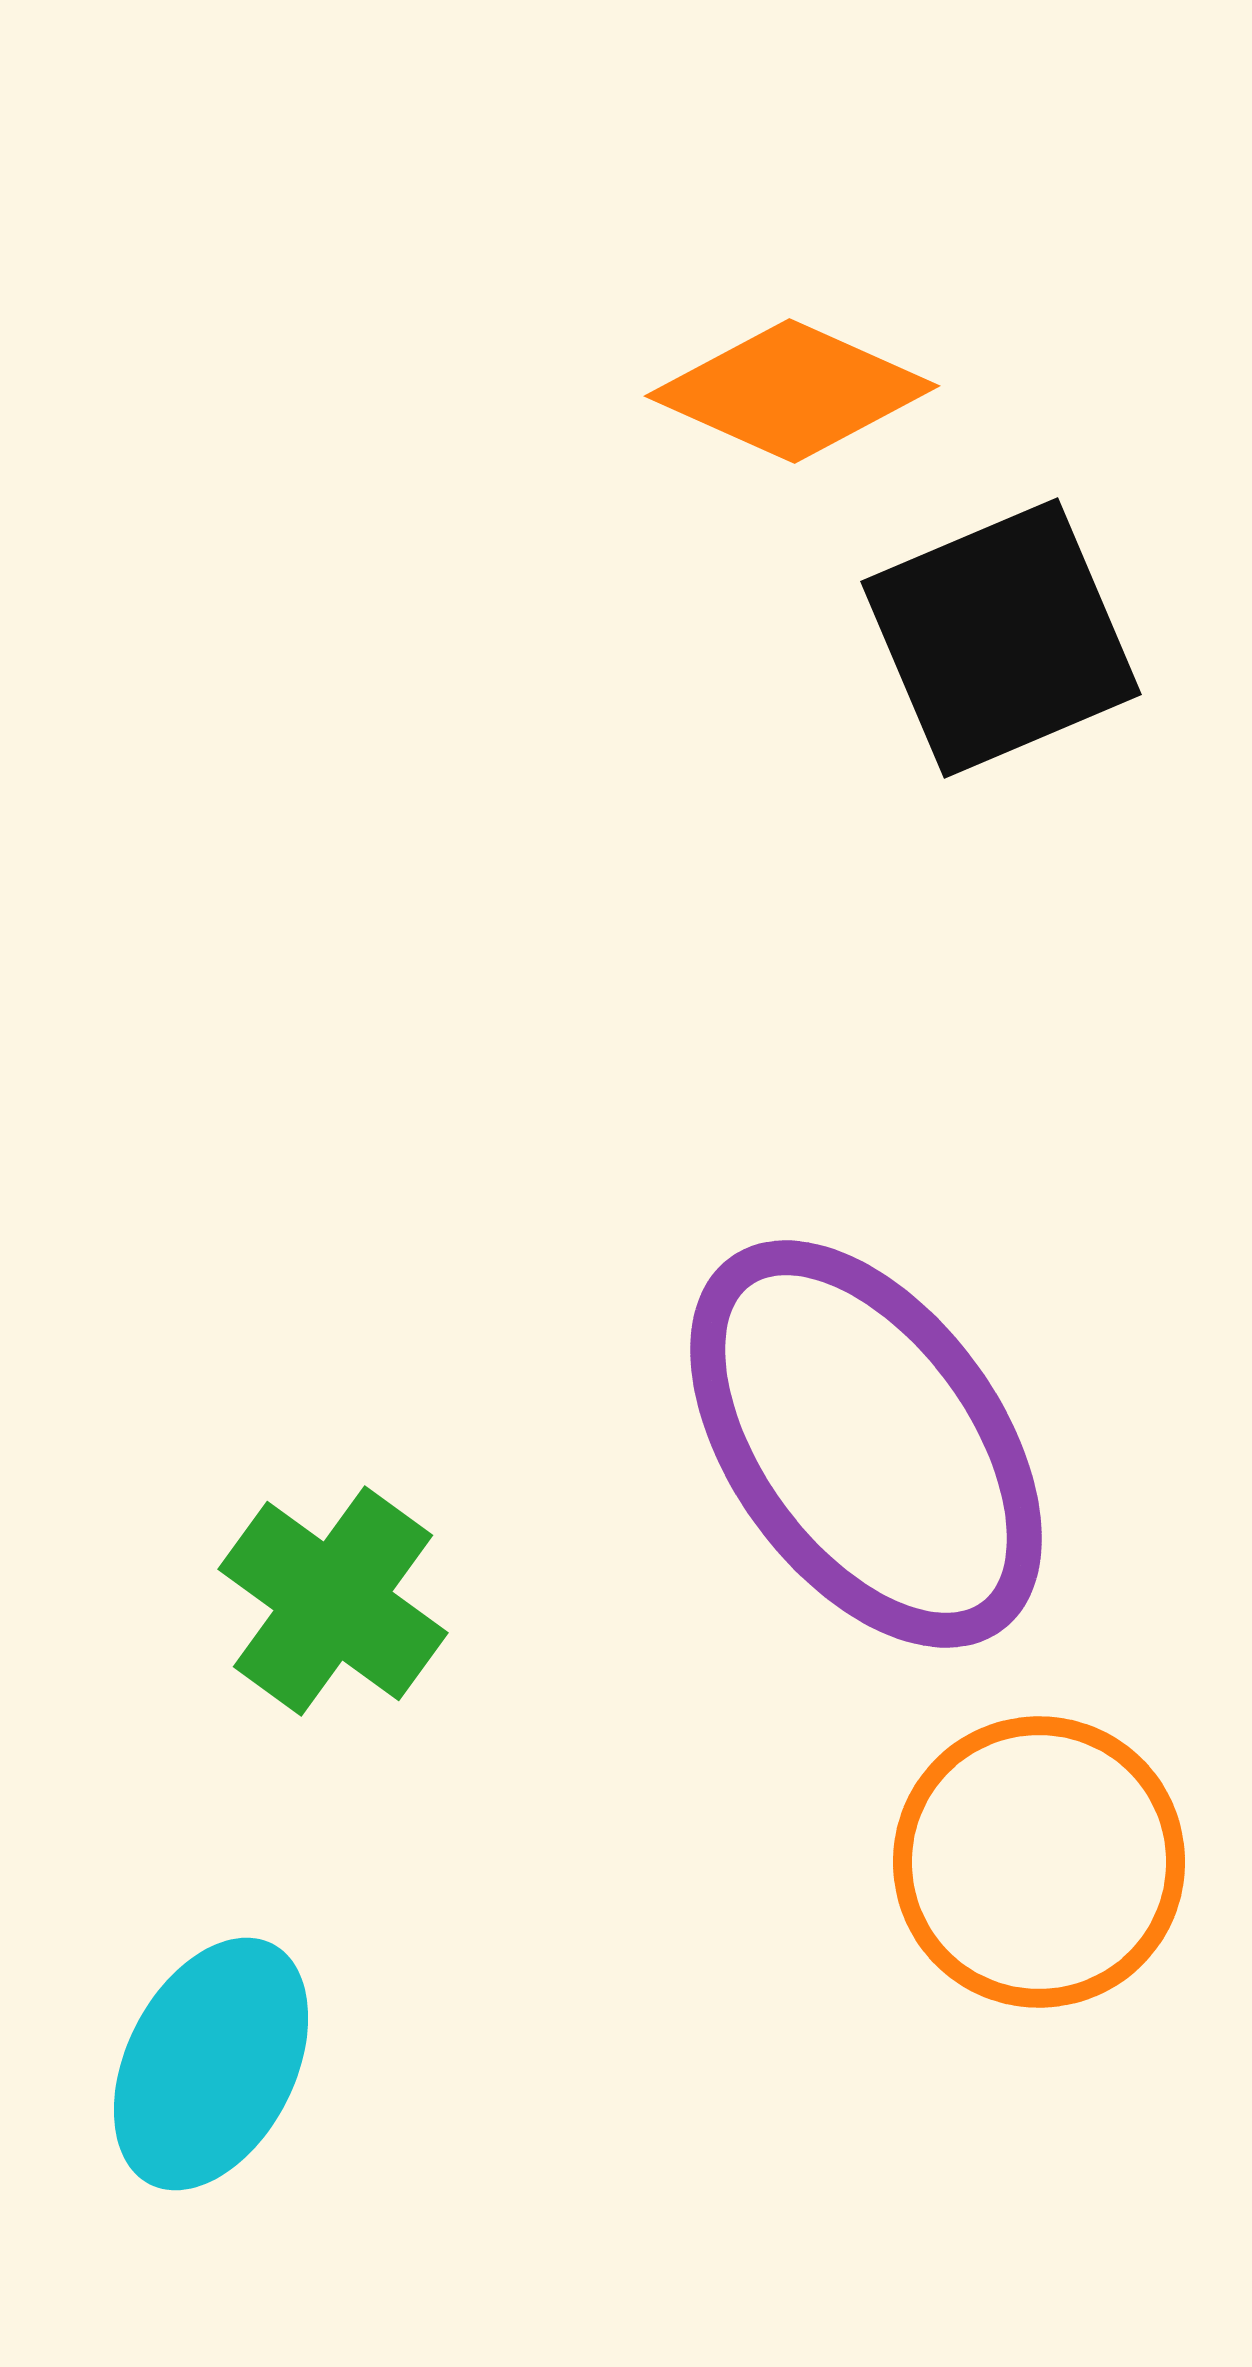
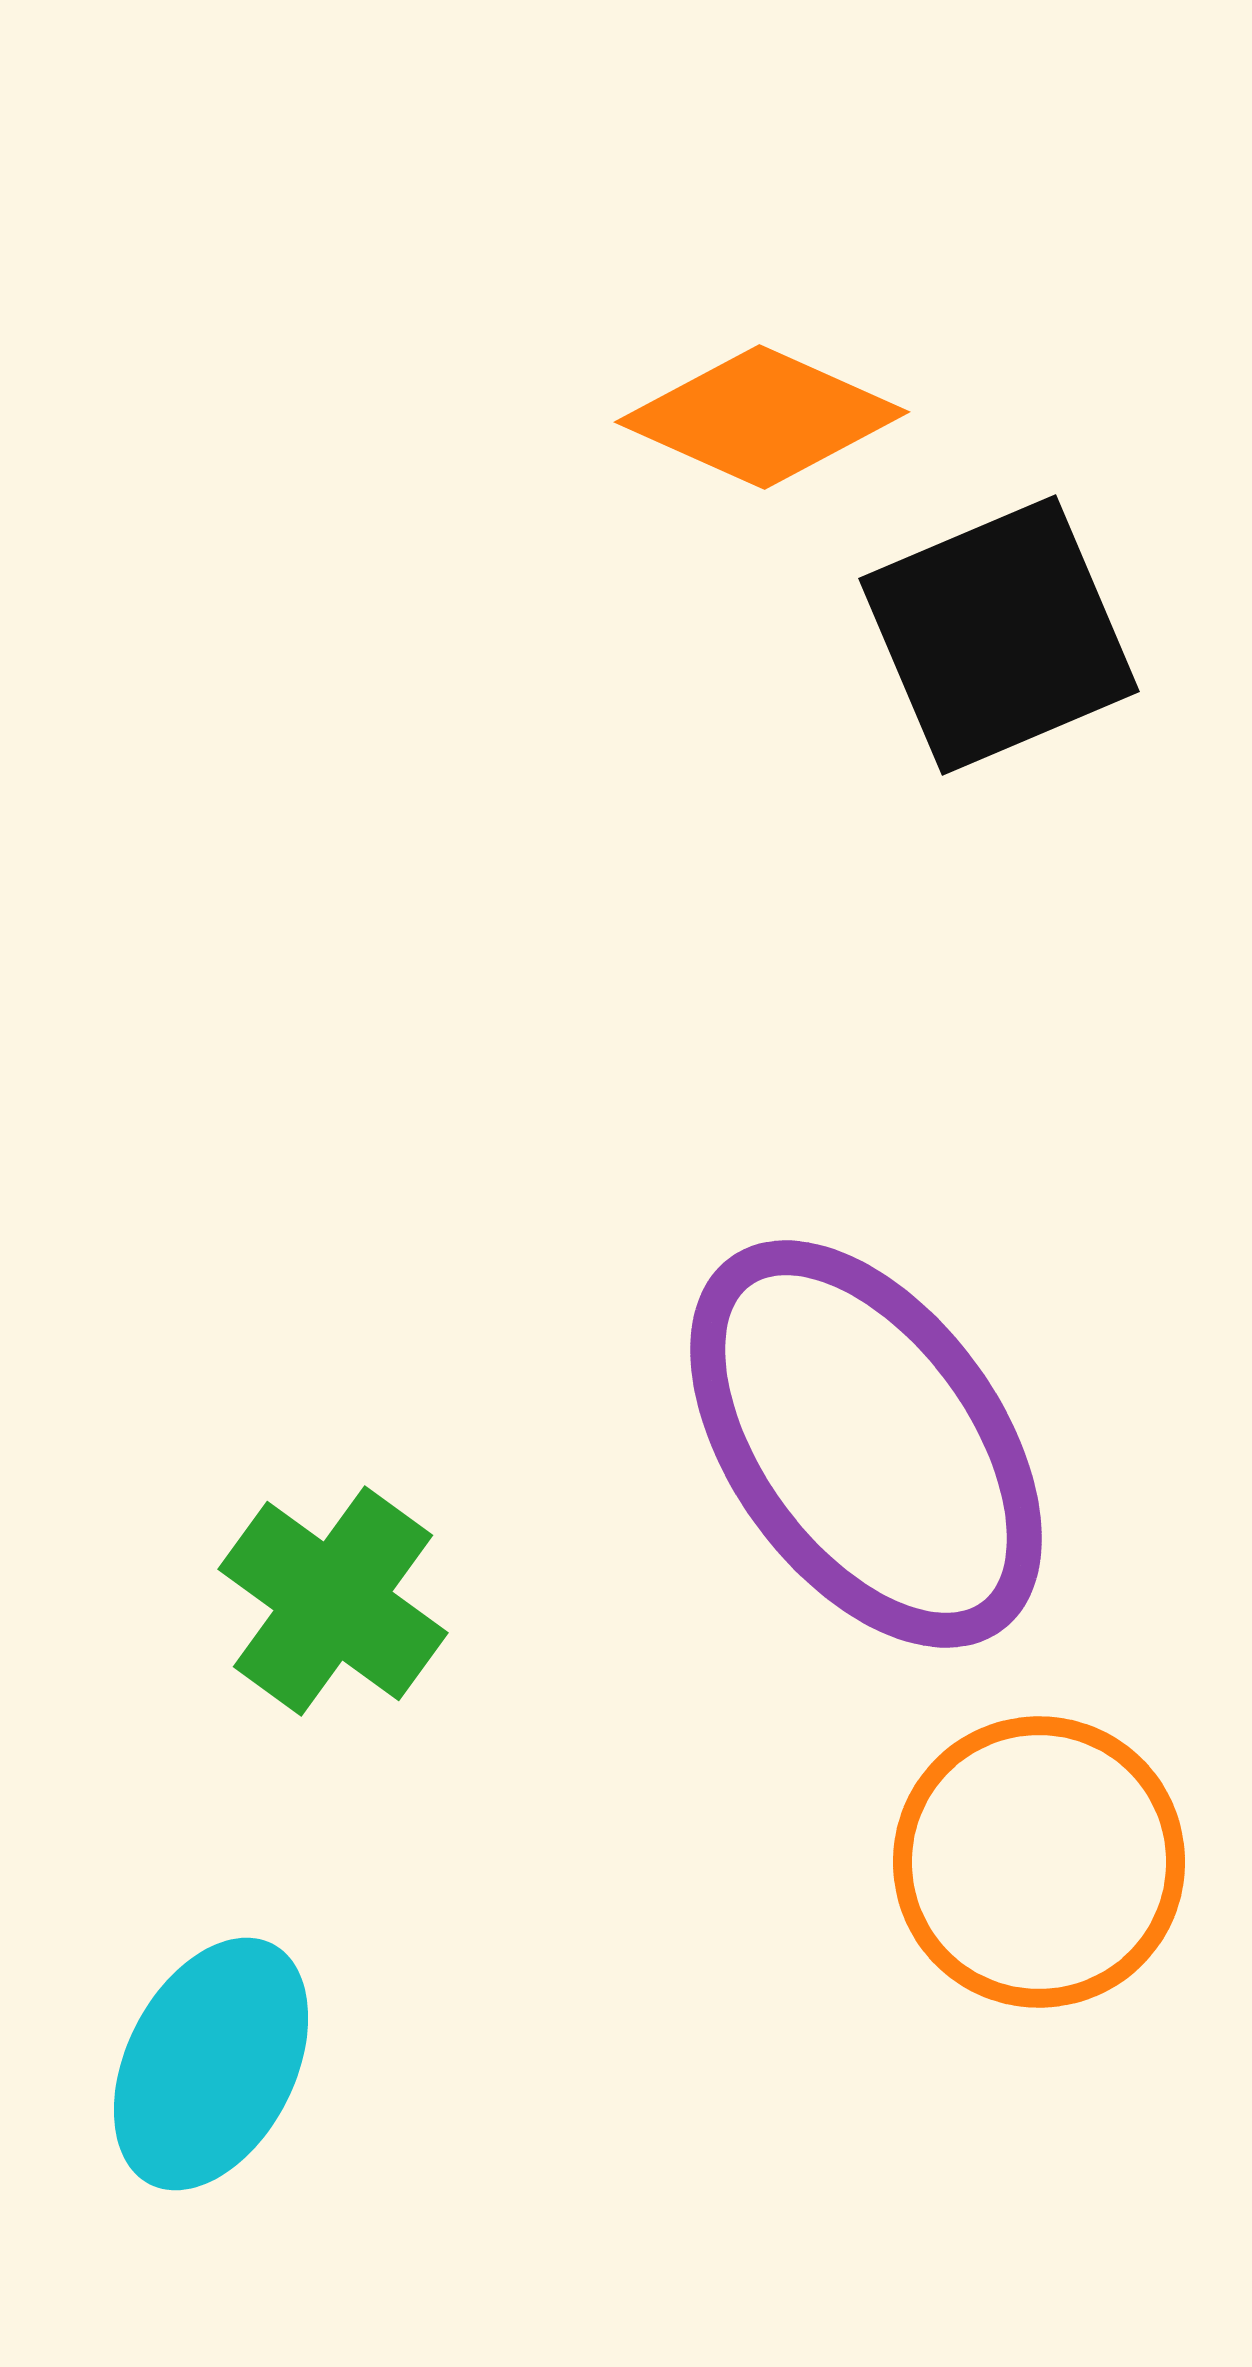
orange diamond: moved 30 px left, 26 px down
black square: moved 2 px left, 3 px up
